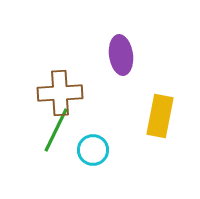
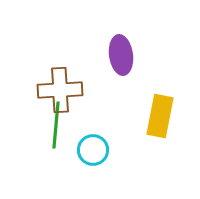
brown cross: moved 3 px up
green line: moved 5 px up; rotated 21 degrees counterclockwise
